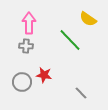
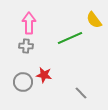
yellow semicircle: moved 6 px right, 1 px down; rotated 18 degrees clockwise
green line: moved 2 px up; rotated 70 degrees counterclockwise
gray circle: moved 1 px right
